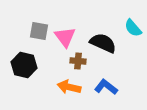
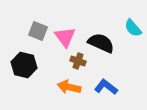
gray square: moved 1 px left; rotated 12 degrees clockwise
black semicircle: moved 2 px left
brown cross: rotated 14 degrees clockwise
